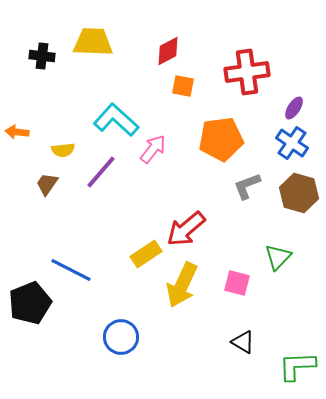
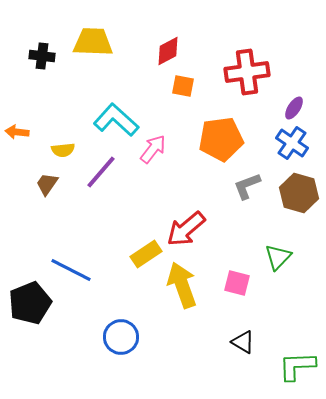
yellow arrow: rotated 135 degrees clockwise
